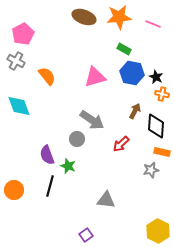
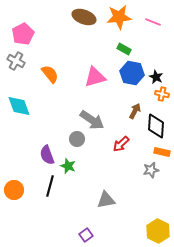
pink line: moved 2 px up
orange semicircle: moved 3 px right, 2 px up
gray triangle: rotated 18 degrees counterclockwise
